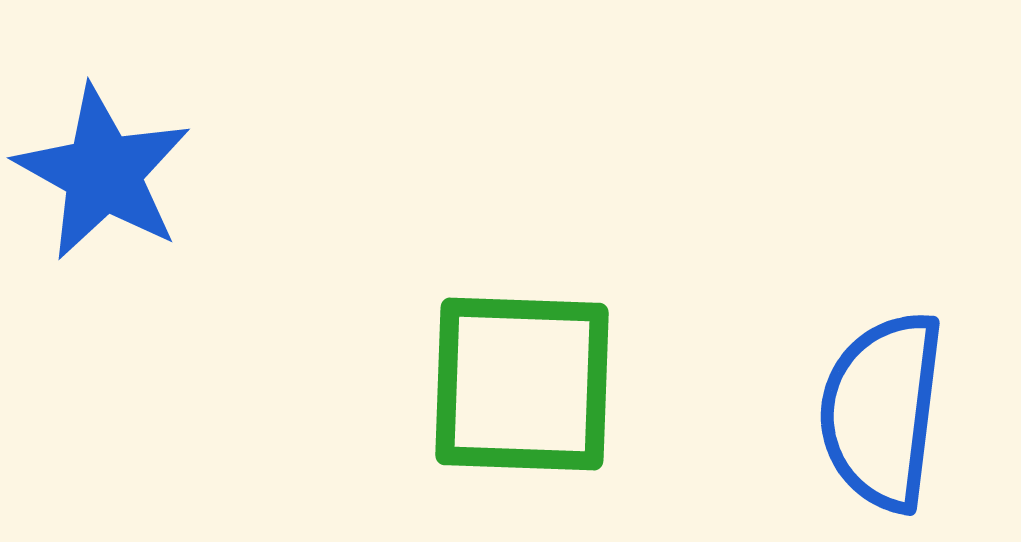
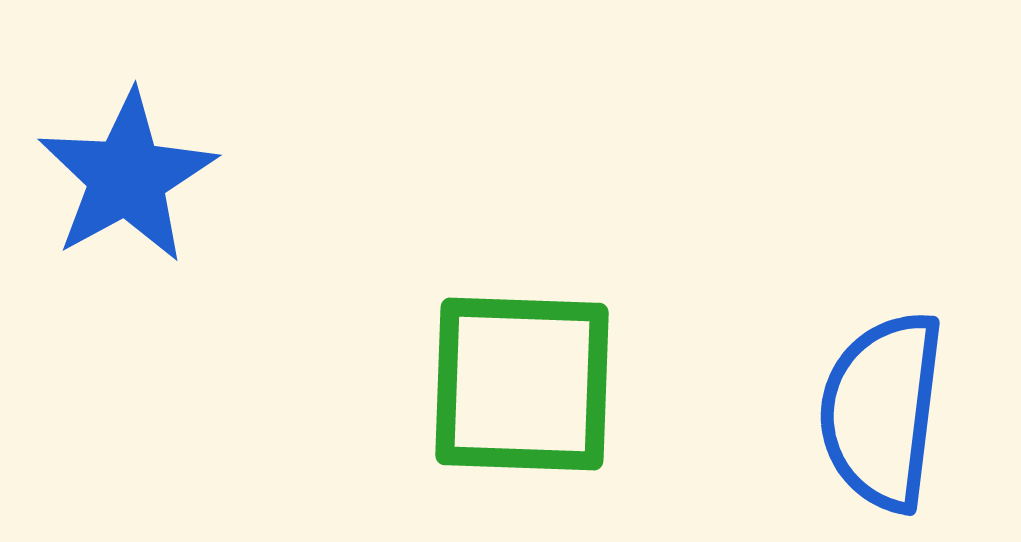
blue star: moved 24 px right, 4 px down; rotated 14 degrees clockwise
